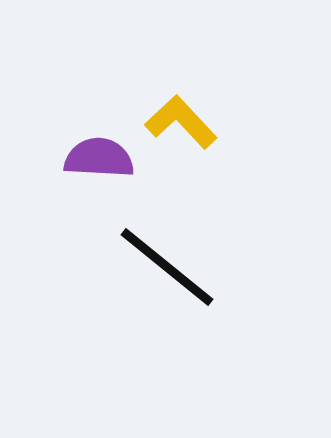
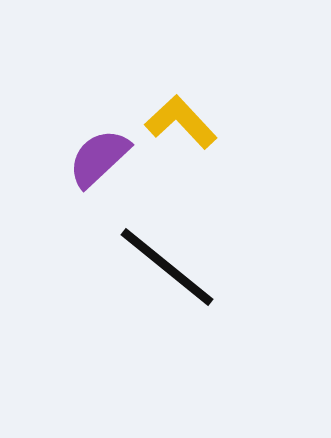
purple semicircle: rotated 46 degrees counterclockwise
